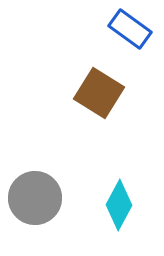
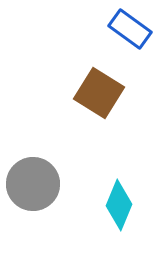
gray circle: moved 2 px left, 14 px up
cyan diamond: rotated 6 degrees counterclockwise
